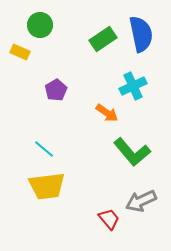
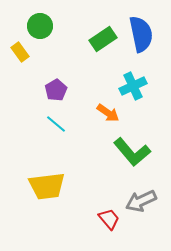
green circle: moved 1 px down
yellow rectangle: rotated 30 degrees clockwise
orange arrow: moved 1 px right
cyan line: moved 12 px right, 25 px up
